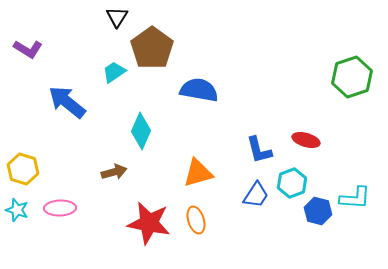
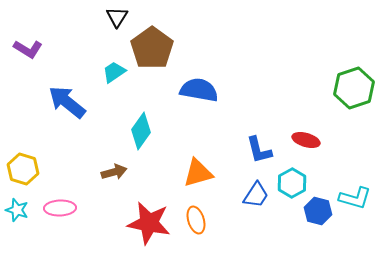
green hexagon: moved 2 px right, 11 px down
cyan diamond: rotated 12 degrees clockwise
cyan hexagon: rotated 8 degrees counterclockwise
cyan L-shape: rotated 12 degrees clockwise
